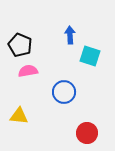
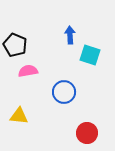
black pentagon: moved 5 px left
cyan square: moved 1 px up
